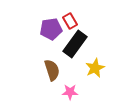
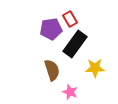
red rectangle: moved 2 px up
yellow star: rotated 24 degrees clockwise
pink star: rotated 21 degrees clockwise
